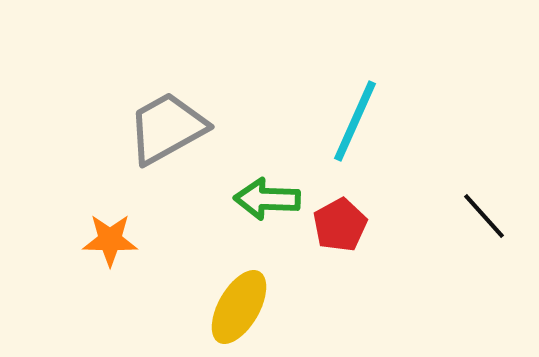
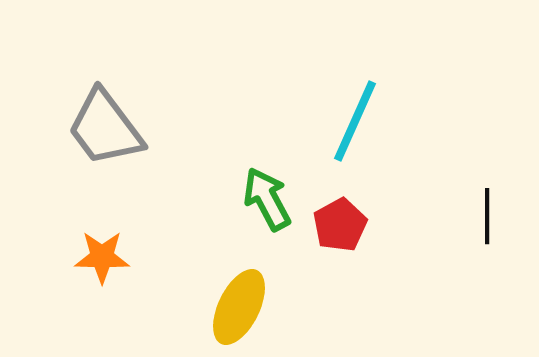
gray trapezoid: moved 62 px left; rotated 98 degrees counterclockwise
green arrow: rotated 60 degrees clockwise
black line: moved 3 px right; rotated 42 degrees clockwise
orange star: moved 8 px left, 17 px down
yellow ellipse: rotated 4 degrees counterclockwise
